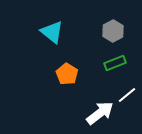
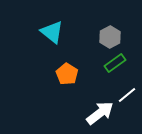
gray hexagon: moved 3 px left, 6 px down
green rectangle: rotated 15 degrees counterclockwise
